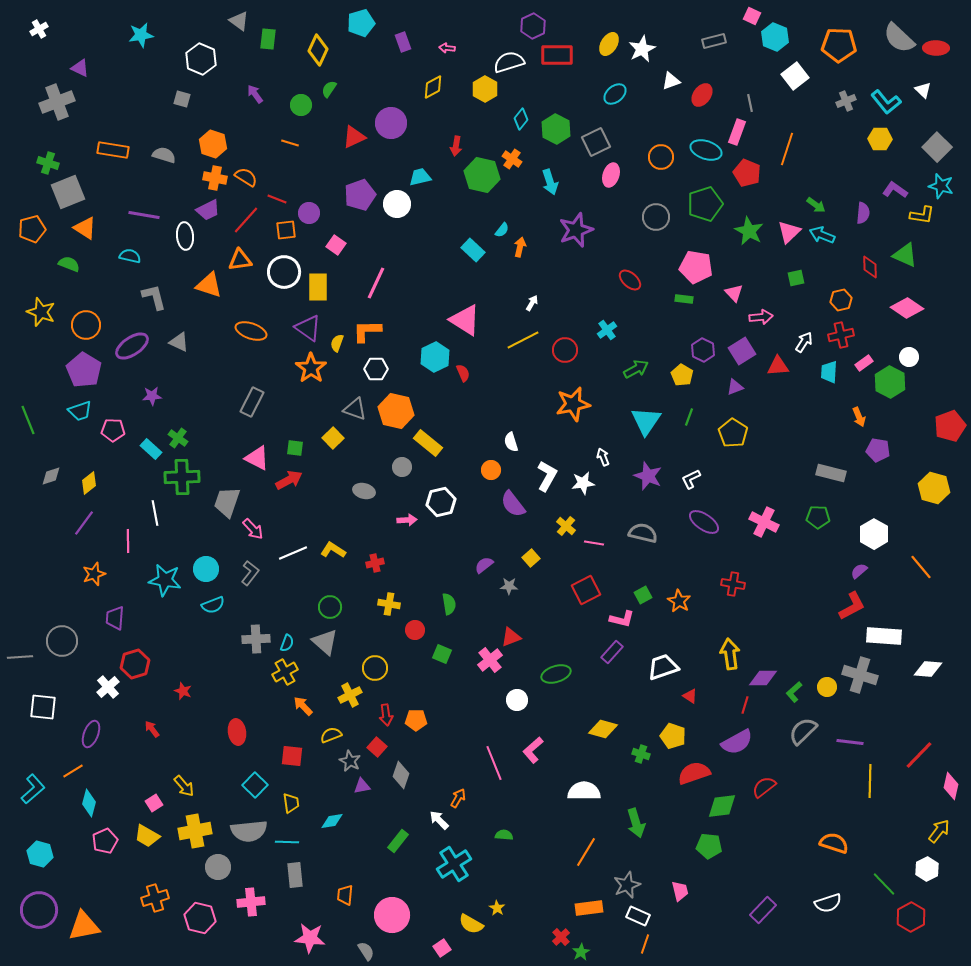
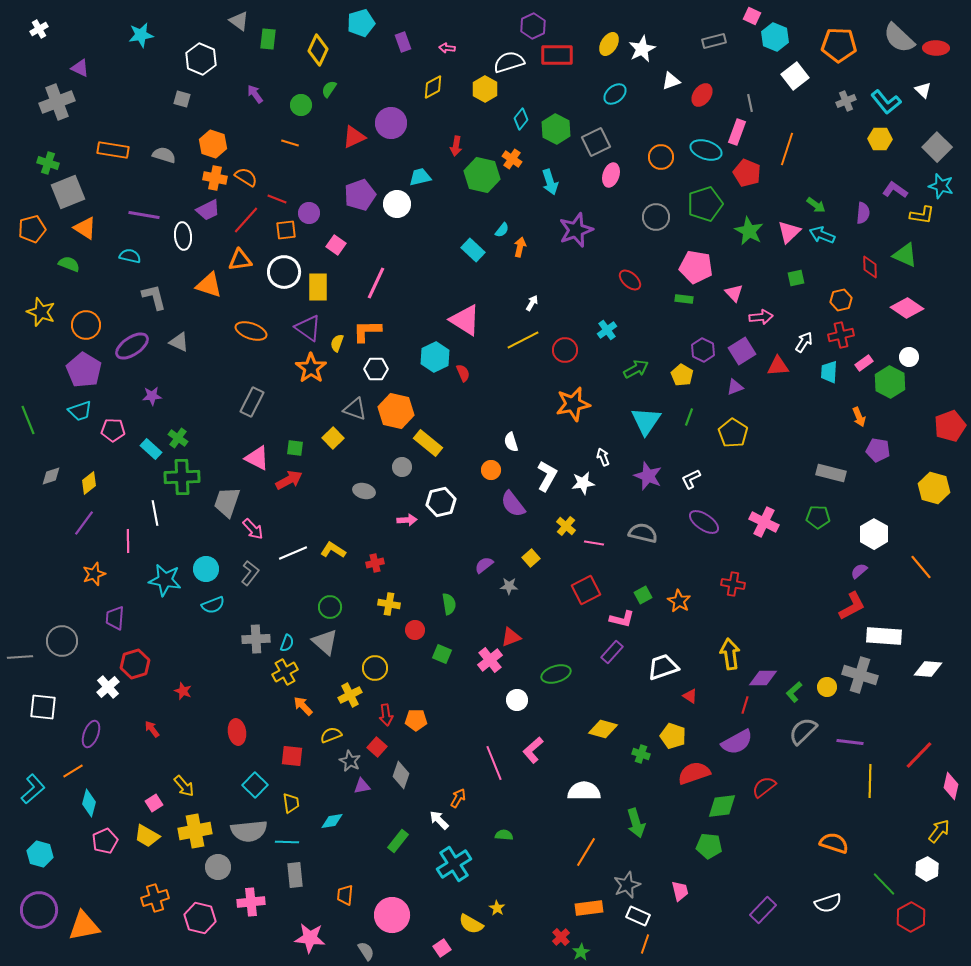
white ellipse at (185, 236): moved 2 px left
